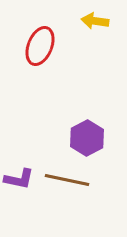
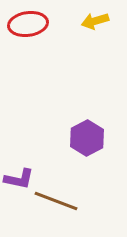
yellow arrow: rotated 24 degrees counterclockwise
red ellipse: moved 12 px left, 22 px up; rotated 60 degrees clockwise
brown line: moved 11 px left, 21 px down; rotated 9 degrees clockwise
